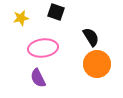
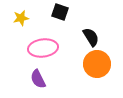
black square: moved 4 px right
purple semicircle: moved 1 px down
